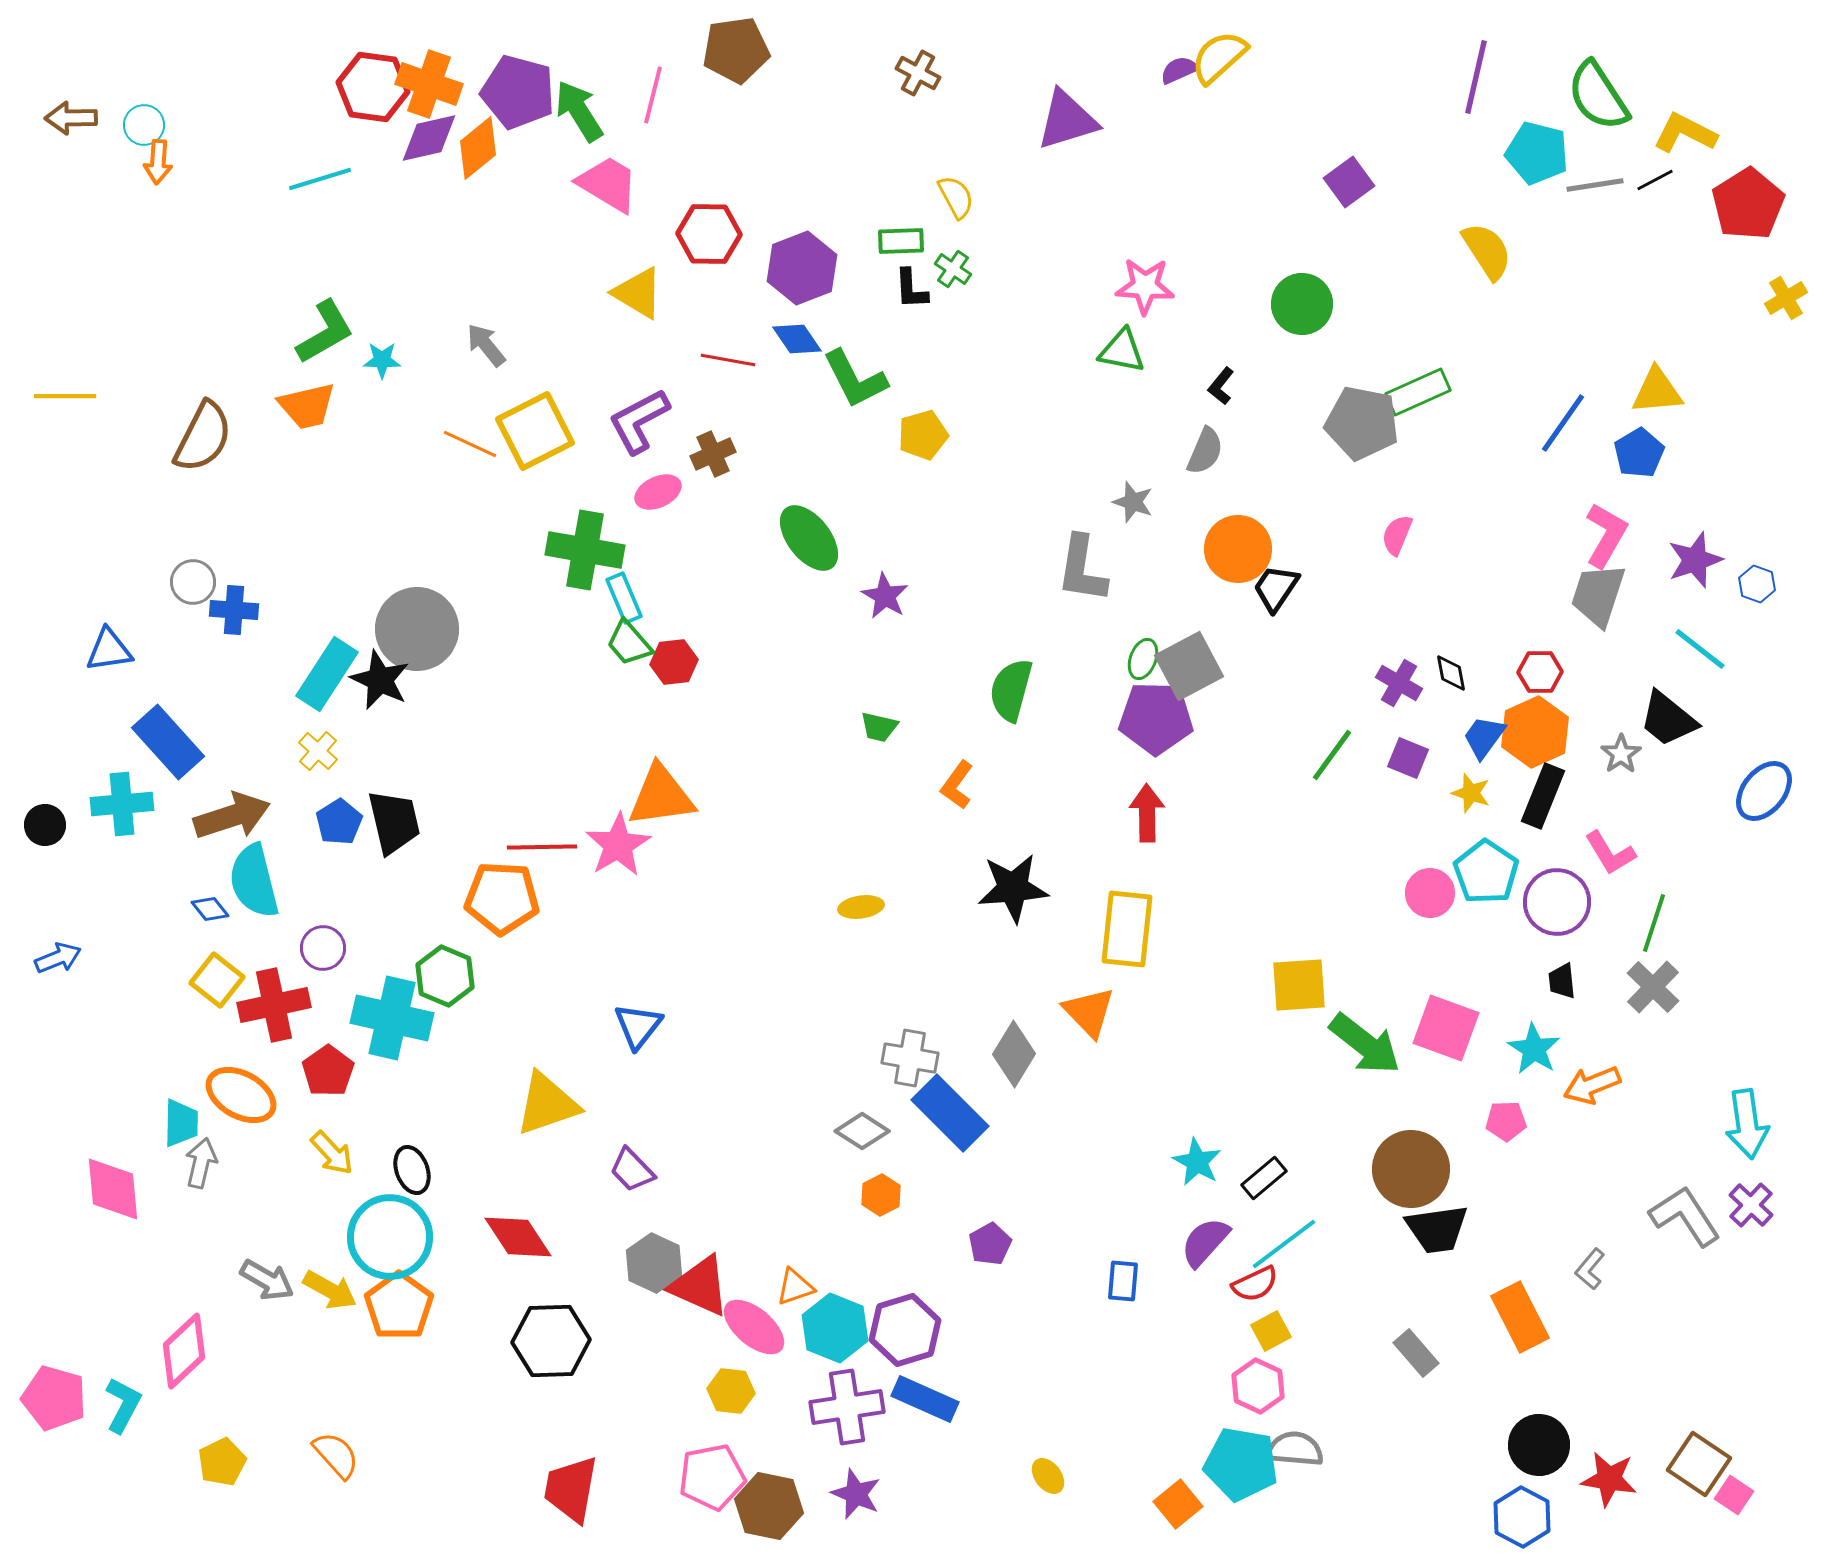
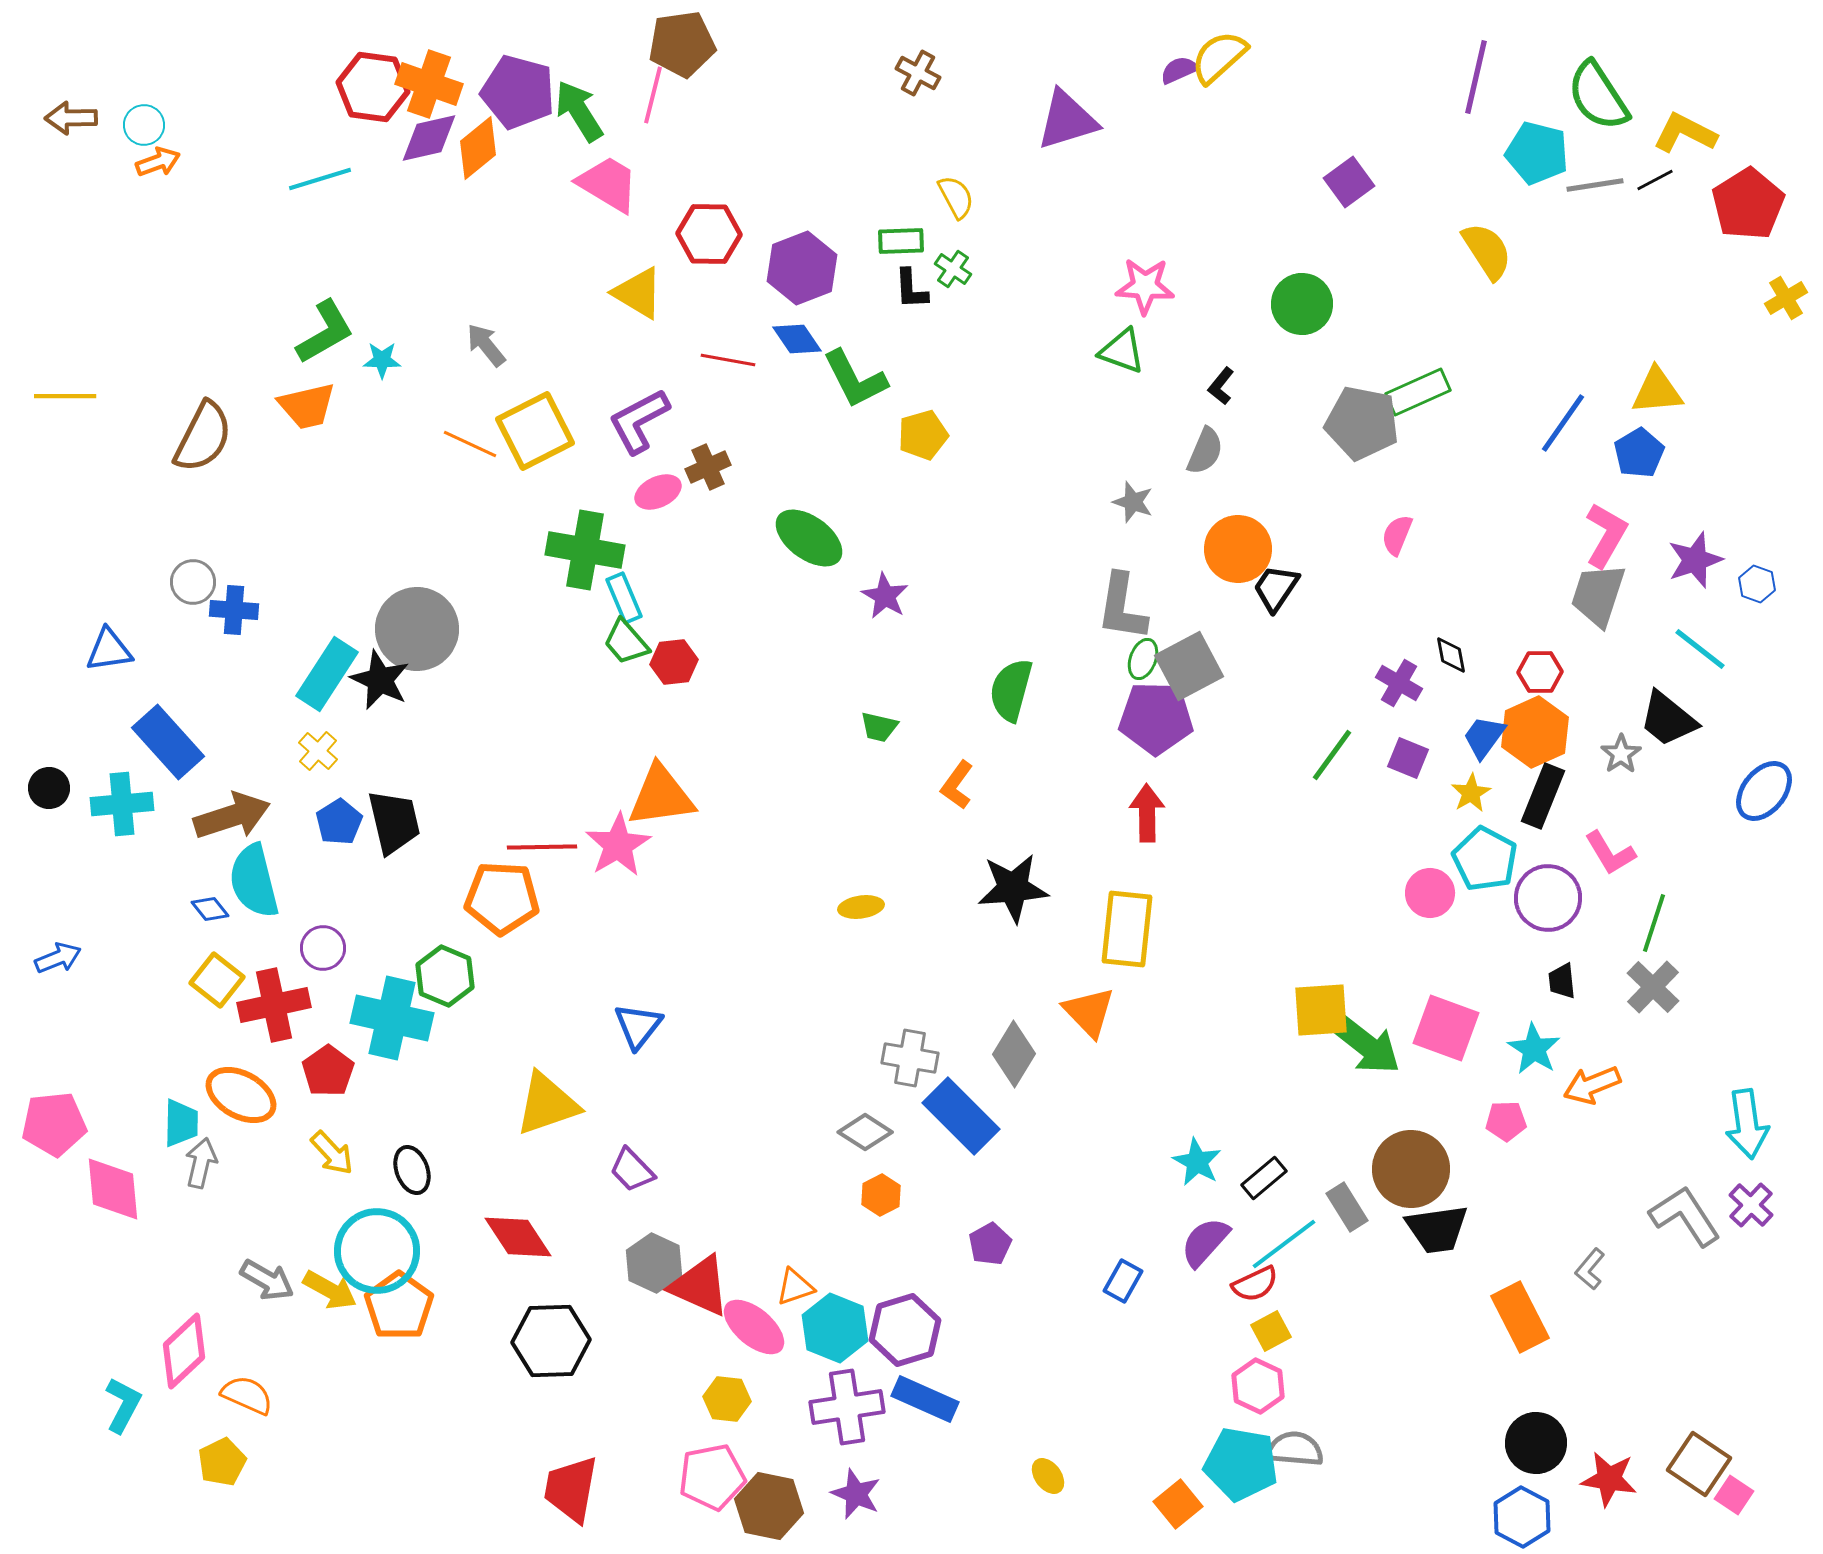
brown pentagon at (736, 50): moved 54 px left, 6 px up
orange arrow at (158, 162): rotated 114 degrees counterclockwise
green triangle at (1122, 351): rotated 9 degrees clockwise
brown cross at (713, 454): moved 5 px left, 13 px down
green ellipse at (809, 538): rotated 16 degrees counterclockwise
gray L-shape at (1082, 569): moved 40 px right, 38 px down
green trapezoid at (629, 643): moved 3 px left, 1 px up
black diamond at (1451, 673): moved 18 px up
yellow star at (1471, 793): rotated 24 degrees clockwise
black circle at (45, 825): moved 4 px right, 37 px up
cyan pentagon at (1486, 872): moved 1 px left, 13 px up; rotated 6 degrees counterclockwise
purple circle at (1557, 902): moved 9 px left, 4 px up
yellow square at (1299, 985): moved 22 px right, 25 px down
blue rectangle at (950, 1113): moved 11 px right, 3 px down
gray diamond at (862, 1131): moved 3 px right, 1 px down
cyan circle at (390, 1237): moved 13 px left, 14 px down
blue rectangle at (1123, 1281): rotated 24 degrees clockwise
gray rectangle at (1416, 1353): moved 69 px left, 146 px up; rotated 9 degrees clockwise
yellow hexagon at (731, 1391): moved 4 px left, 8 px down
pink pentagon at (54, 1398): moved 274 px up; rotated 22 degrees counterclockwise
black circle at (1539, 1445): moved 3 px left, 2 px up
orange semicircle at (336, 1455): moved 89 px left, 60 px up; rotated 24 degrees counterclockwise
